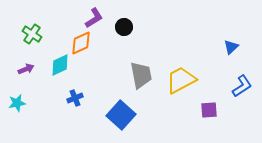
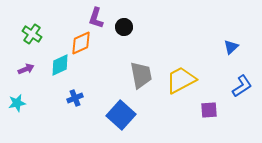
purple L-shape: moved 2 px right; rotated 140 degrees clockwise
